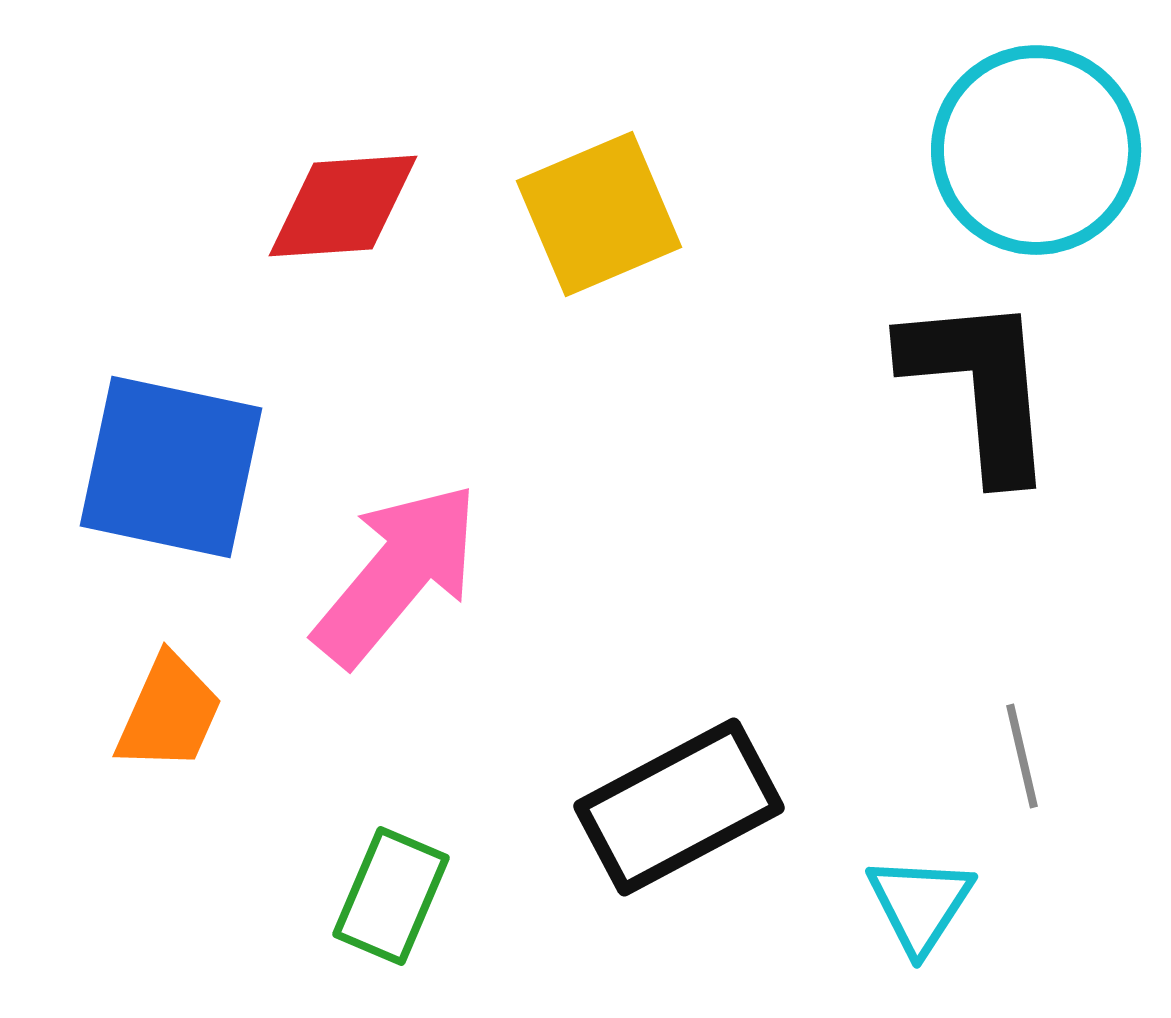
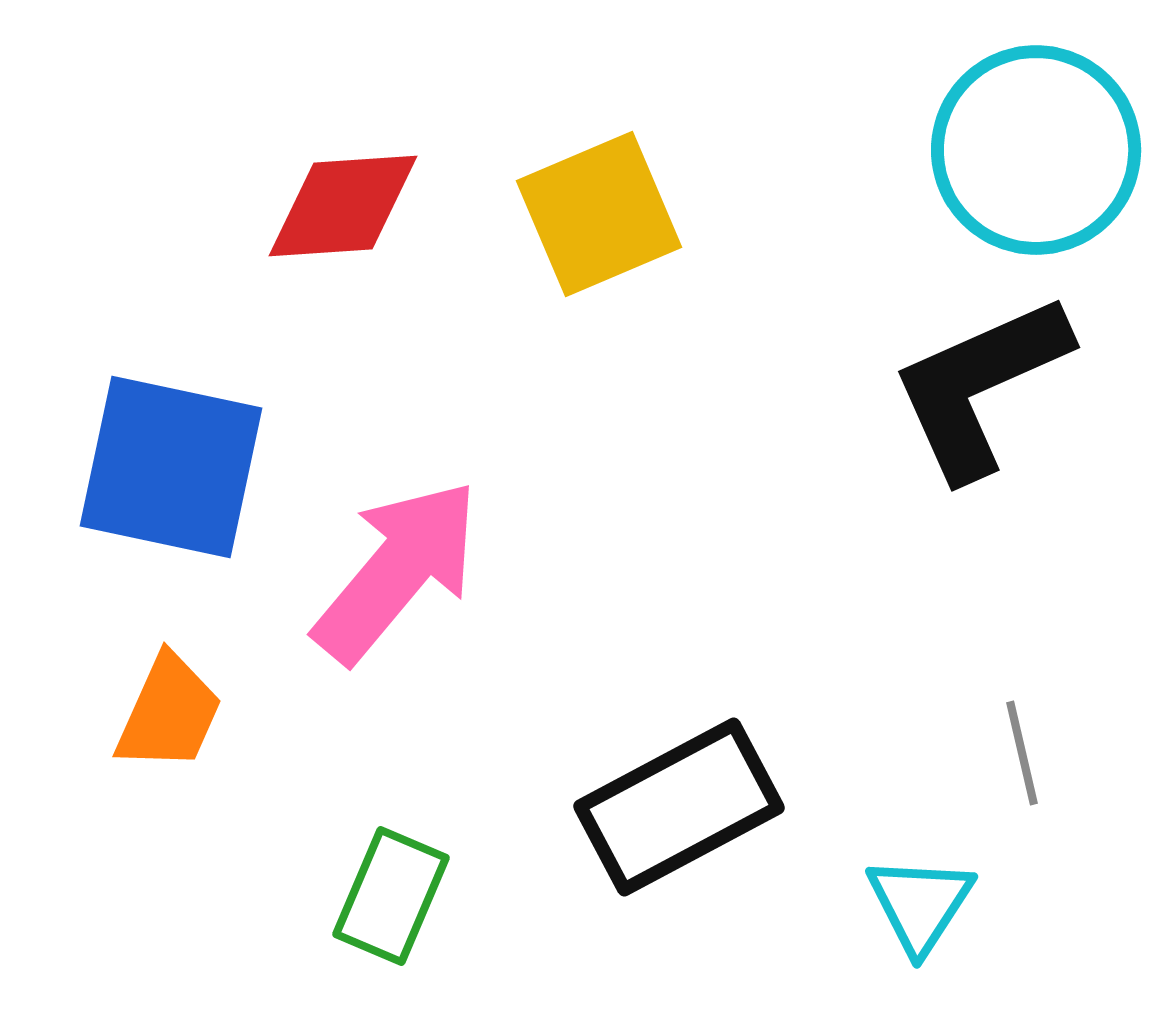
black L-shape: rotated 109 degrees counterclockwise
pink arrow: moved 3 px up
gray line: moved 3 px up
